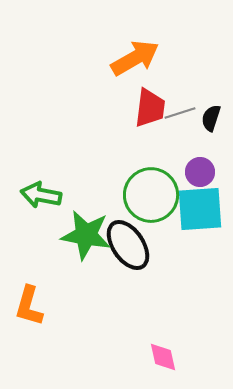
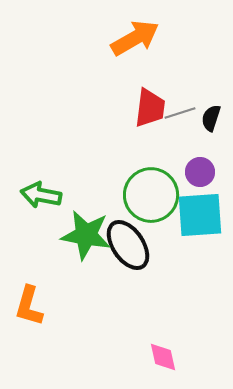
orange arrow: moved 20 px up
cyan square: moved 6 px down
